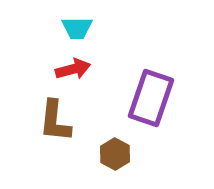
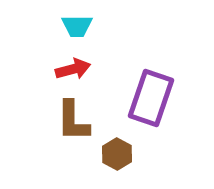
cyan trapezoid: moved 2 px up
brown L-shape: moved 18 px right; rotated 6 degrees counterclockwise
brown hexagon: moved 2 px right
